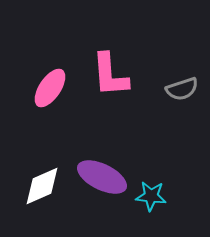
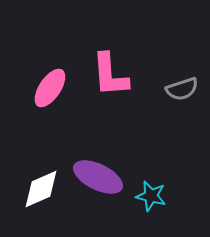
purple ellipse: moved 4 px left
white diamond: moved 1 px left, 3 px down
cyan star: rotated 8 degrees clockwise
